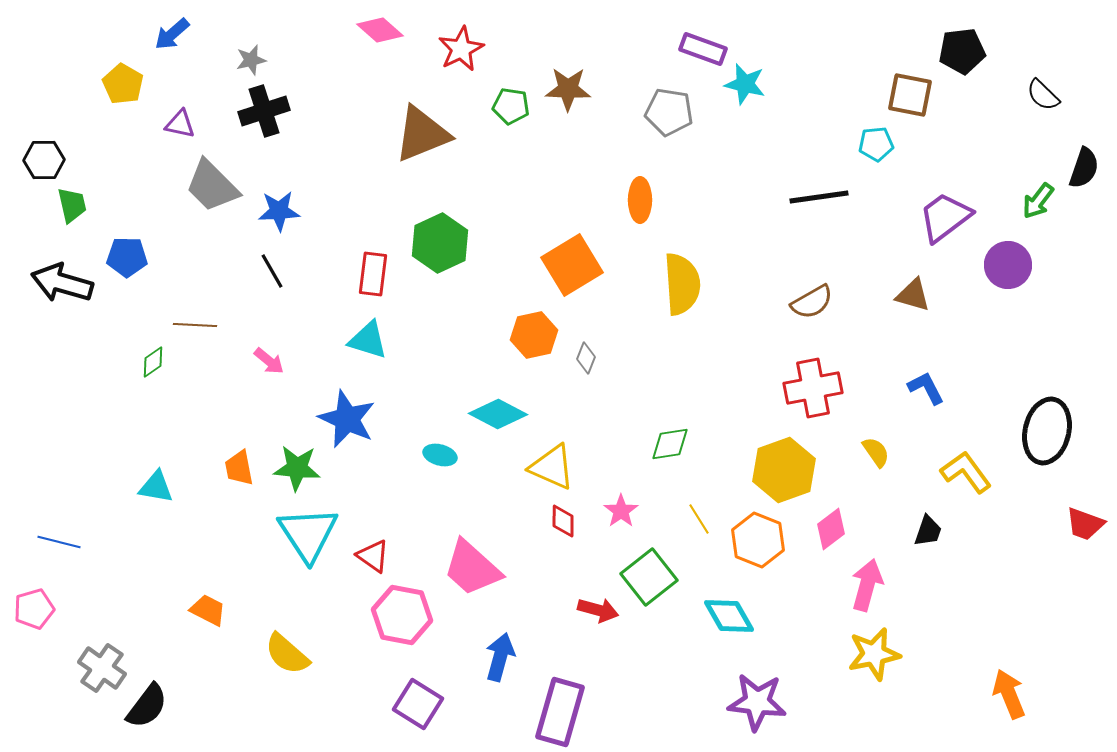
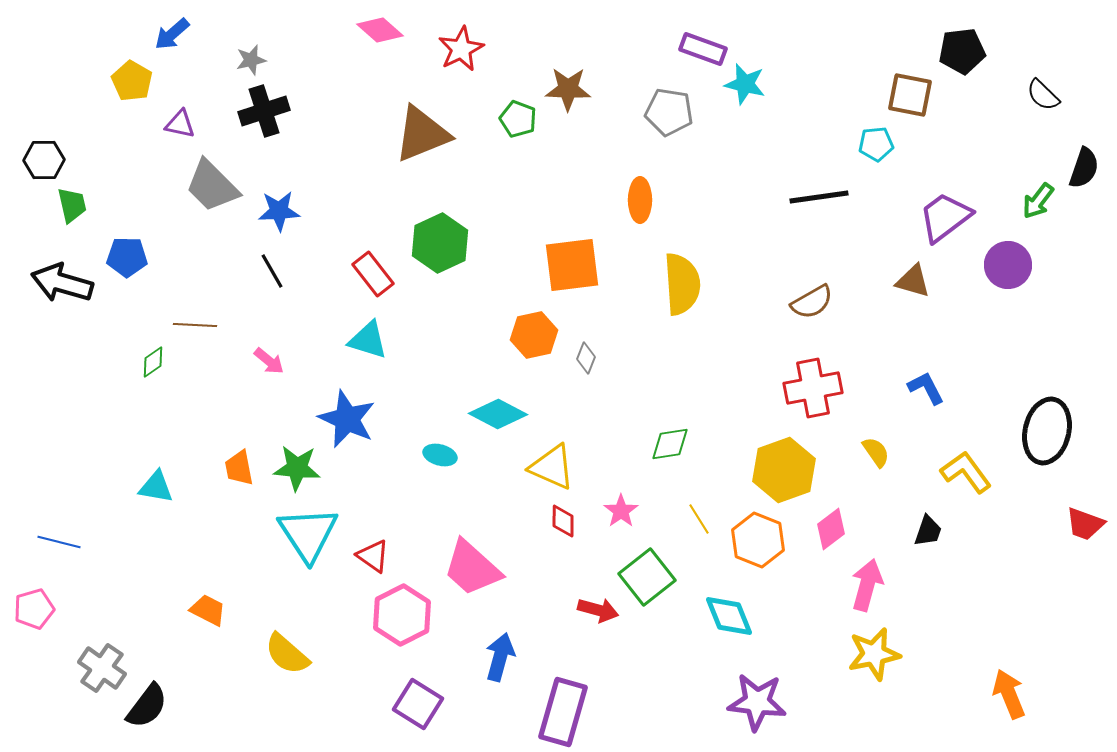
yellow pentagon at (123, 84): moved 9 px right, 3 px up
green pentagon at (511, 106): moved 7 px right, 13 px down; rotated 12 degrees clockwise
orange square at (572, 265): rotated 24 degrees clockwise
red rectangle at (373, 274): rotated 45 degrees counterclockwise
brown triangle at (913, 295): moved 14 px up
green square at (649, 577): moved 2 px left
pink hexagon at (402, 615): rotated 22 degrees clockwise
cyan diamond at (729, 616): rotated 8 degrees clockwise
purple rectangle at (560, 712): moved 3 px right
